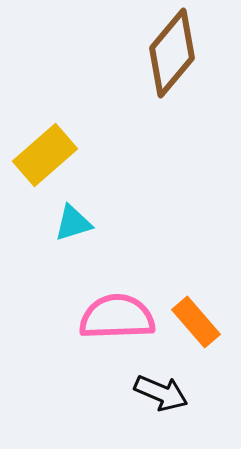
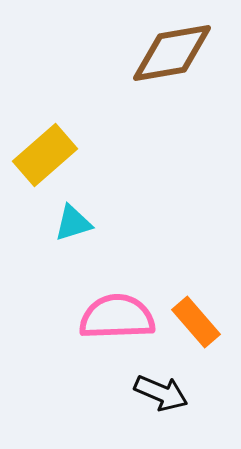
brown diamond: rotated 40 degrees clockwise
